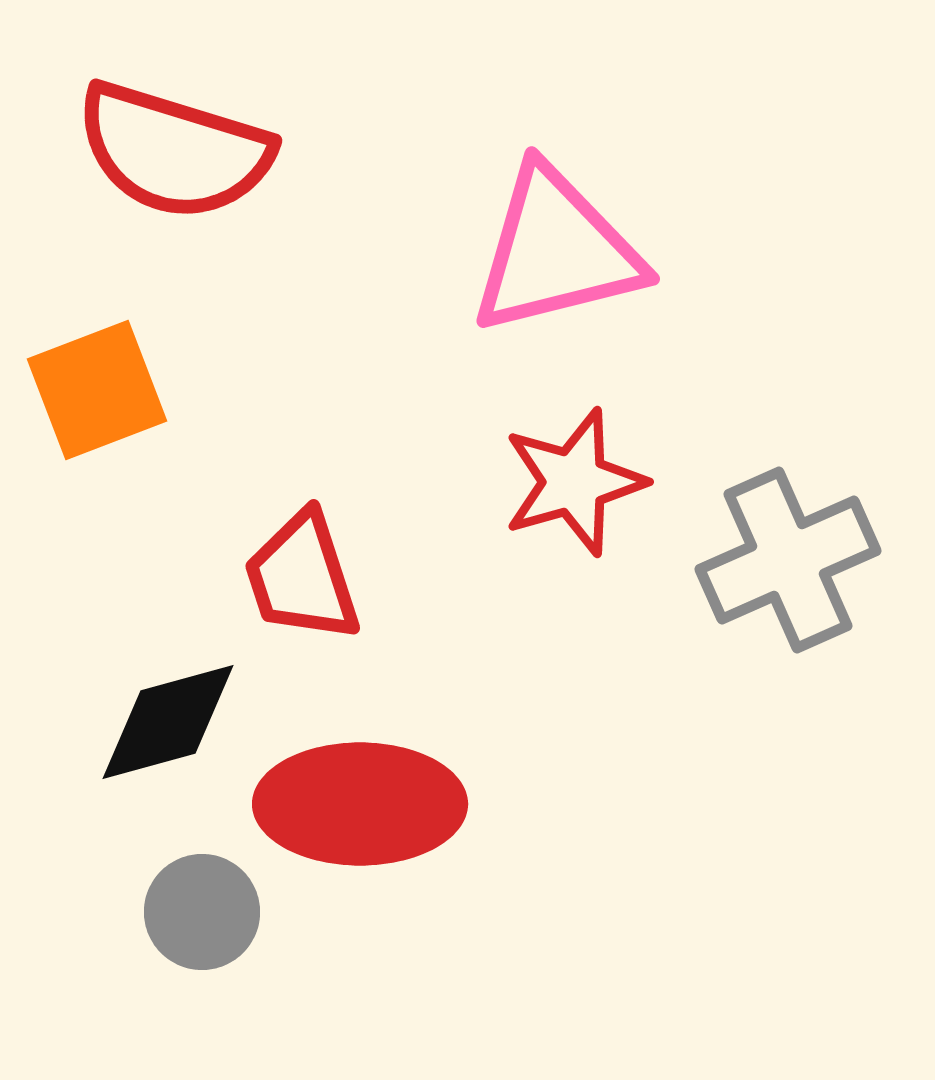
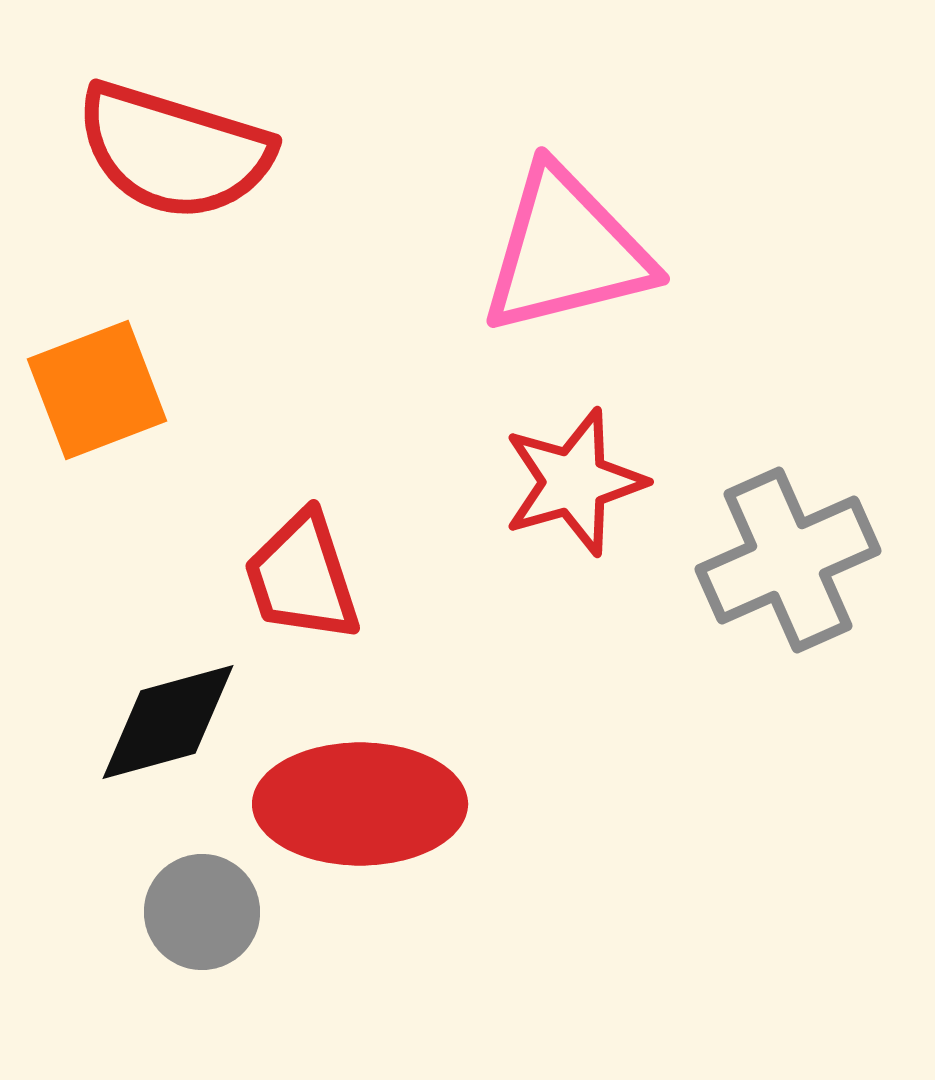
pink triangle: moved 10 px right
